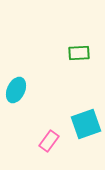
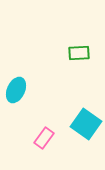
cyan square: rotated 36 degrees counterclockwise
pink rectangle: moved 5 px left, 3 px up
